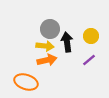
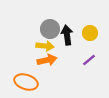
yellow circle: moved 1 px left, 3 px up
black arrow: moved 7 px up
